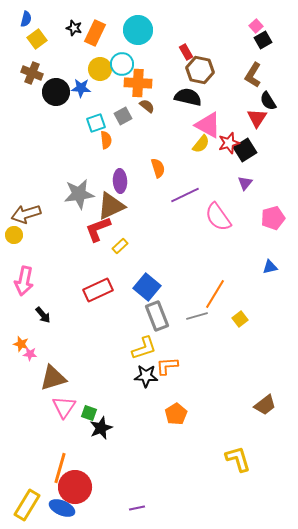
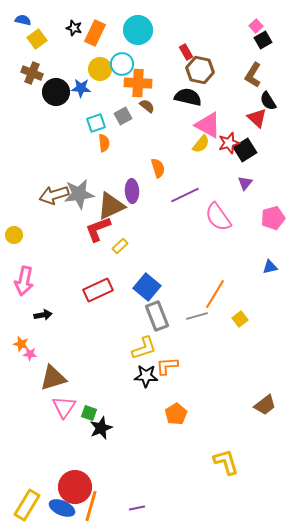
blue semicircle at (26, 19): moved 3 px left, 1 px down; rotated 91 degrees counterclockwise
red triangle at (257, 118): rotated 20 degrees counterclockwise
orange semicircle at (106, 140): moved 2 px left, 3 px down
purple ellipse at (120, 181): moved 12 px right, 10 px down
brown arrow at (26, 214): moved 28 px right, 19 px up
black arrow at (43, 315): rotated 60 degrees counterclockwise
yellow L-shape at (238, 459): moved 12 px left, 3 px down
orange line at (60, 468): moved 31 px right, 38 px down
